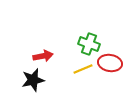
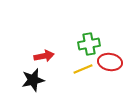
green cross: rotated 30 degrees counterclockwise
red arrow: moved 1 px right
red ellipse: moved 1 px up
